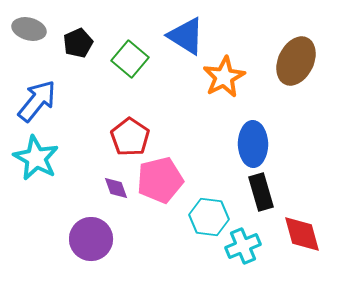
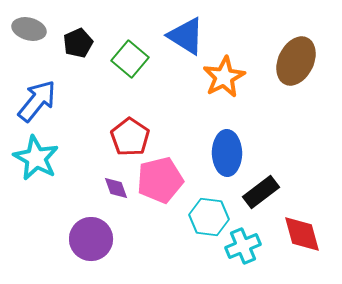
blue ellipse: moved 26 px left, 9 px down
black rectangle: rotated 69 degrees clockwise
